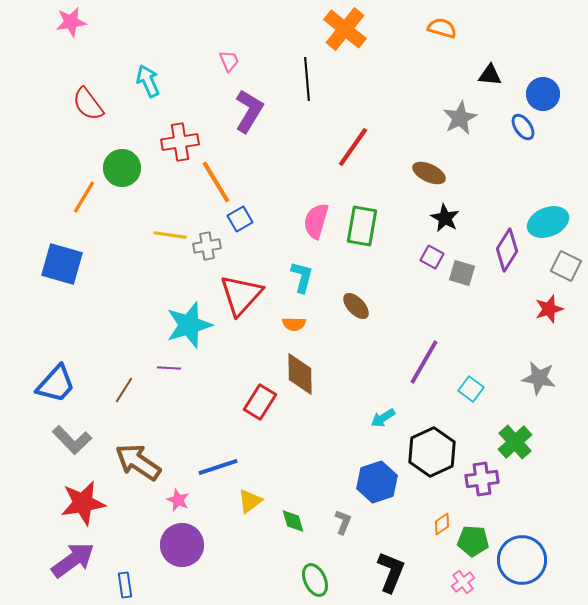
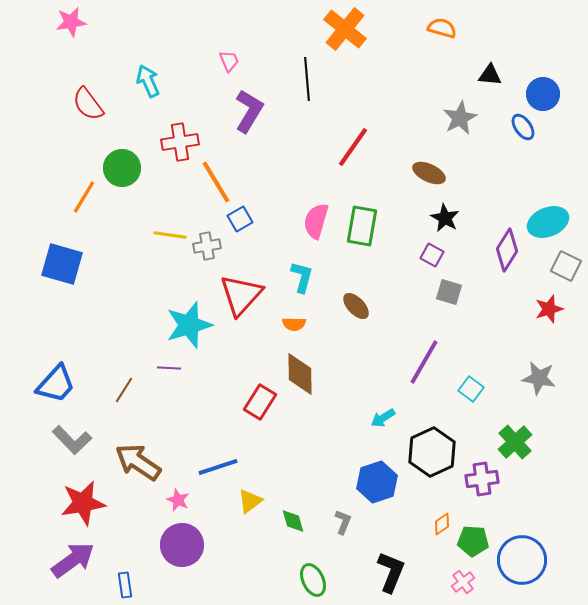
purple square at (432, 257): moved 2 px up
gray square at (462, 273): moved 13 px left, 19 px down
green ellipse at (315, 580): moved 2 px left
